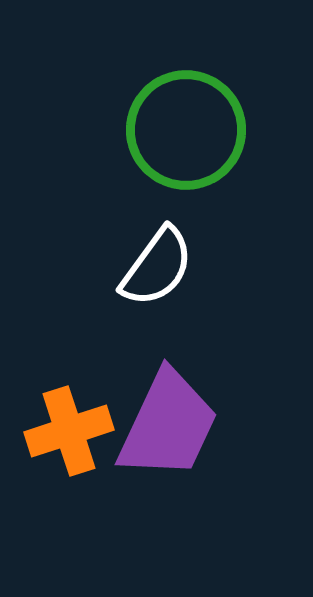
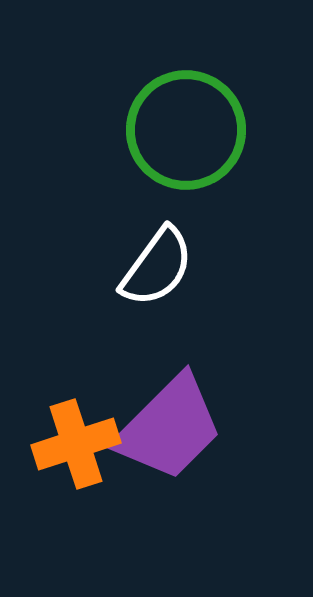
purple trapezoid: moved 1 px right, 3 px down; rotated 20 degrees clockwise
orange cross: moved 7 px right, 13 px down
